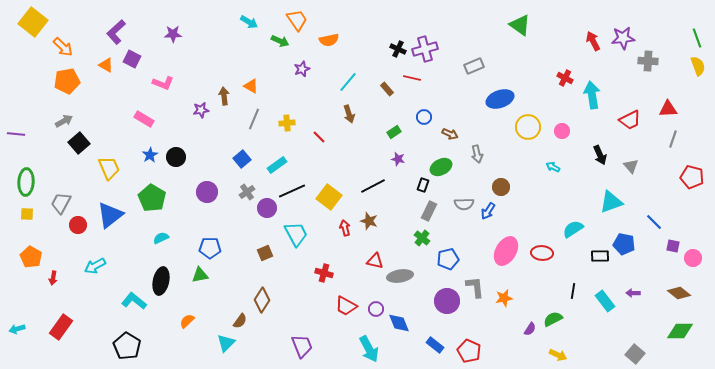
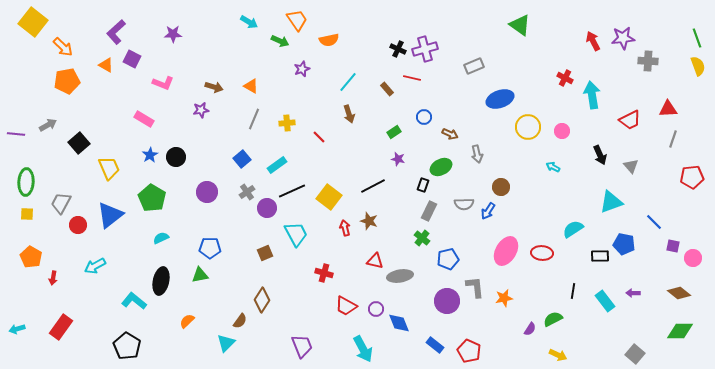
brown arrow at (224, 96): moved 10 px left, 9 px up; rotated 114 degrees clockwise
gray arrow at (64, 121): moved 16 px left, 4 px down
red pentagon at (692, 177): rotated 20 degrees counterclockwise
cyan arrow at (369, 349): moved 6 px left
